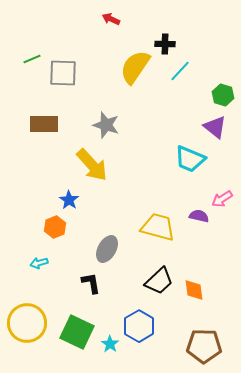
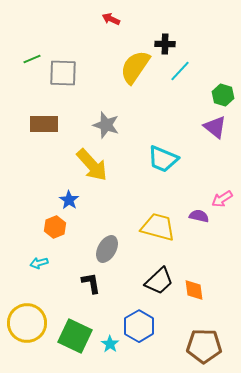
cyan trapezoid: moved 27 px left
green square: moved 2 px left, 4 px down
